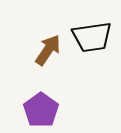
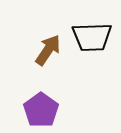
black trapezoid: rotated 6 degrees clockwise
